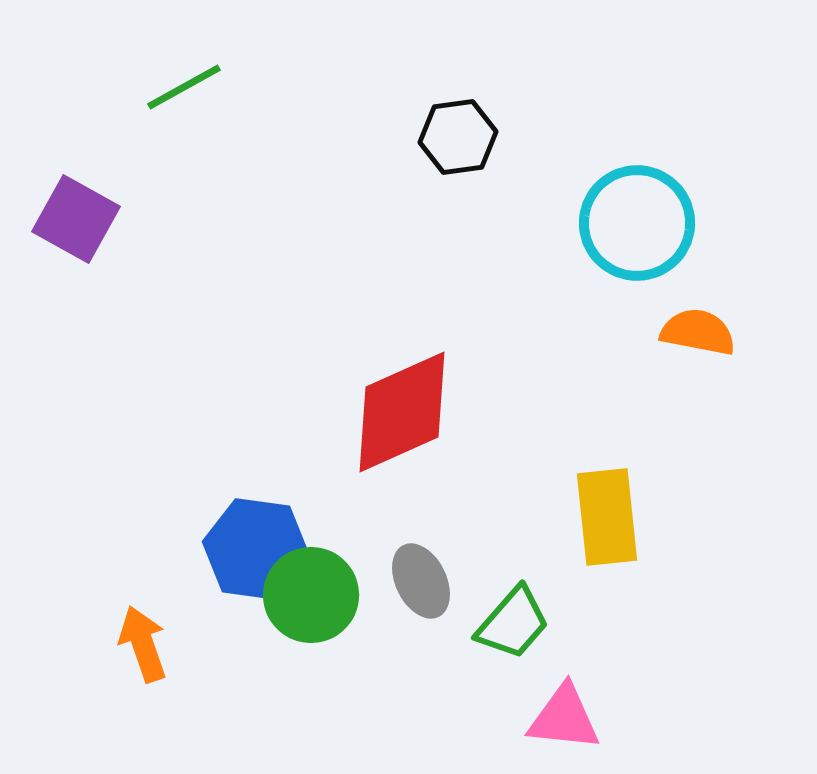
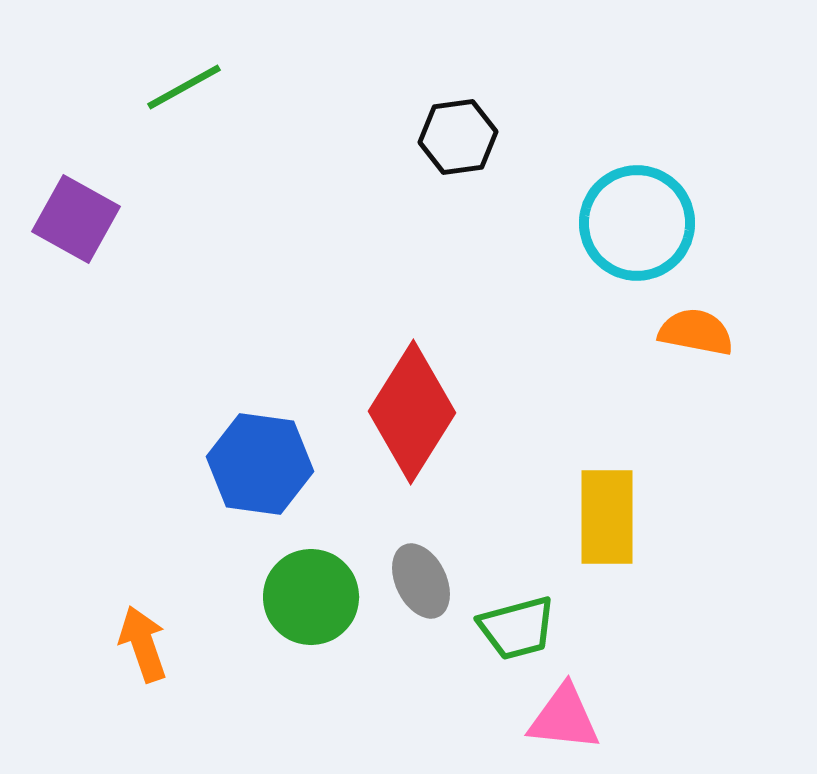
orange semicircle: moved 2 px left
red diamond: moved 10 px right; rotated 34 degrees counterclockwise
yellow rectangle: rotated 6 degrees clockwise
blue hexagon: moved 4 px right, 85 px up
green circle: moved 2 px down
green trapezoid: moved 4 px right, 5 px down; rotated 34 degrees clockwise
